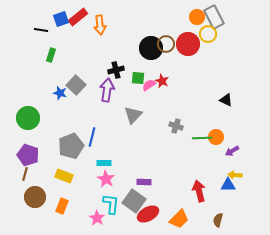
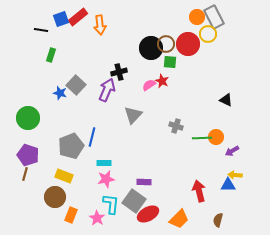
black cross at (116, 70): moved 3 px right, 2 px down
green square at (138, 78): moved 32 px right, 16 px up
purple arrow at (107, 90): rotated 15 degrees clockwise
pink star at (106, 179): rotated 30 degrees clockwise
brown circle at (35, 197): moved 20 px right
orange rectangle at (62, 206): moved 9 px right, 9 px down
